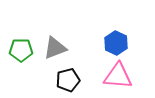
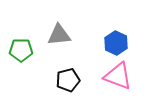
gray triangle: moved 4 px right, 13 px up; rotated 15 degrees clockwise
pink triangle: rotated 16 degrees clockwise
